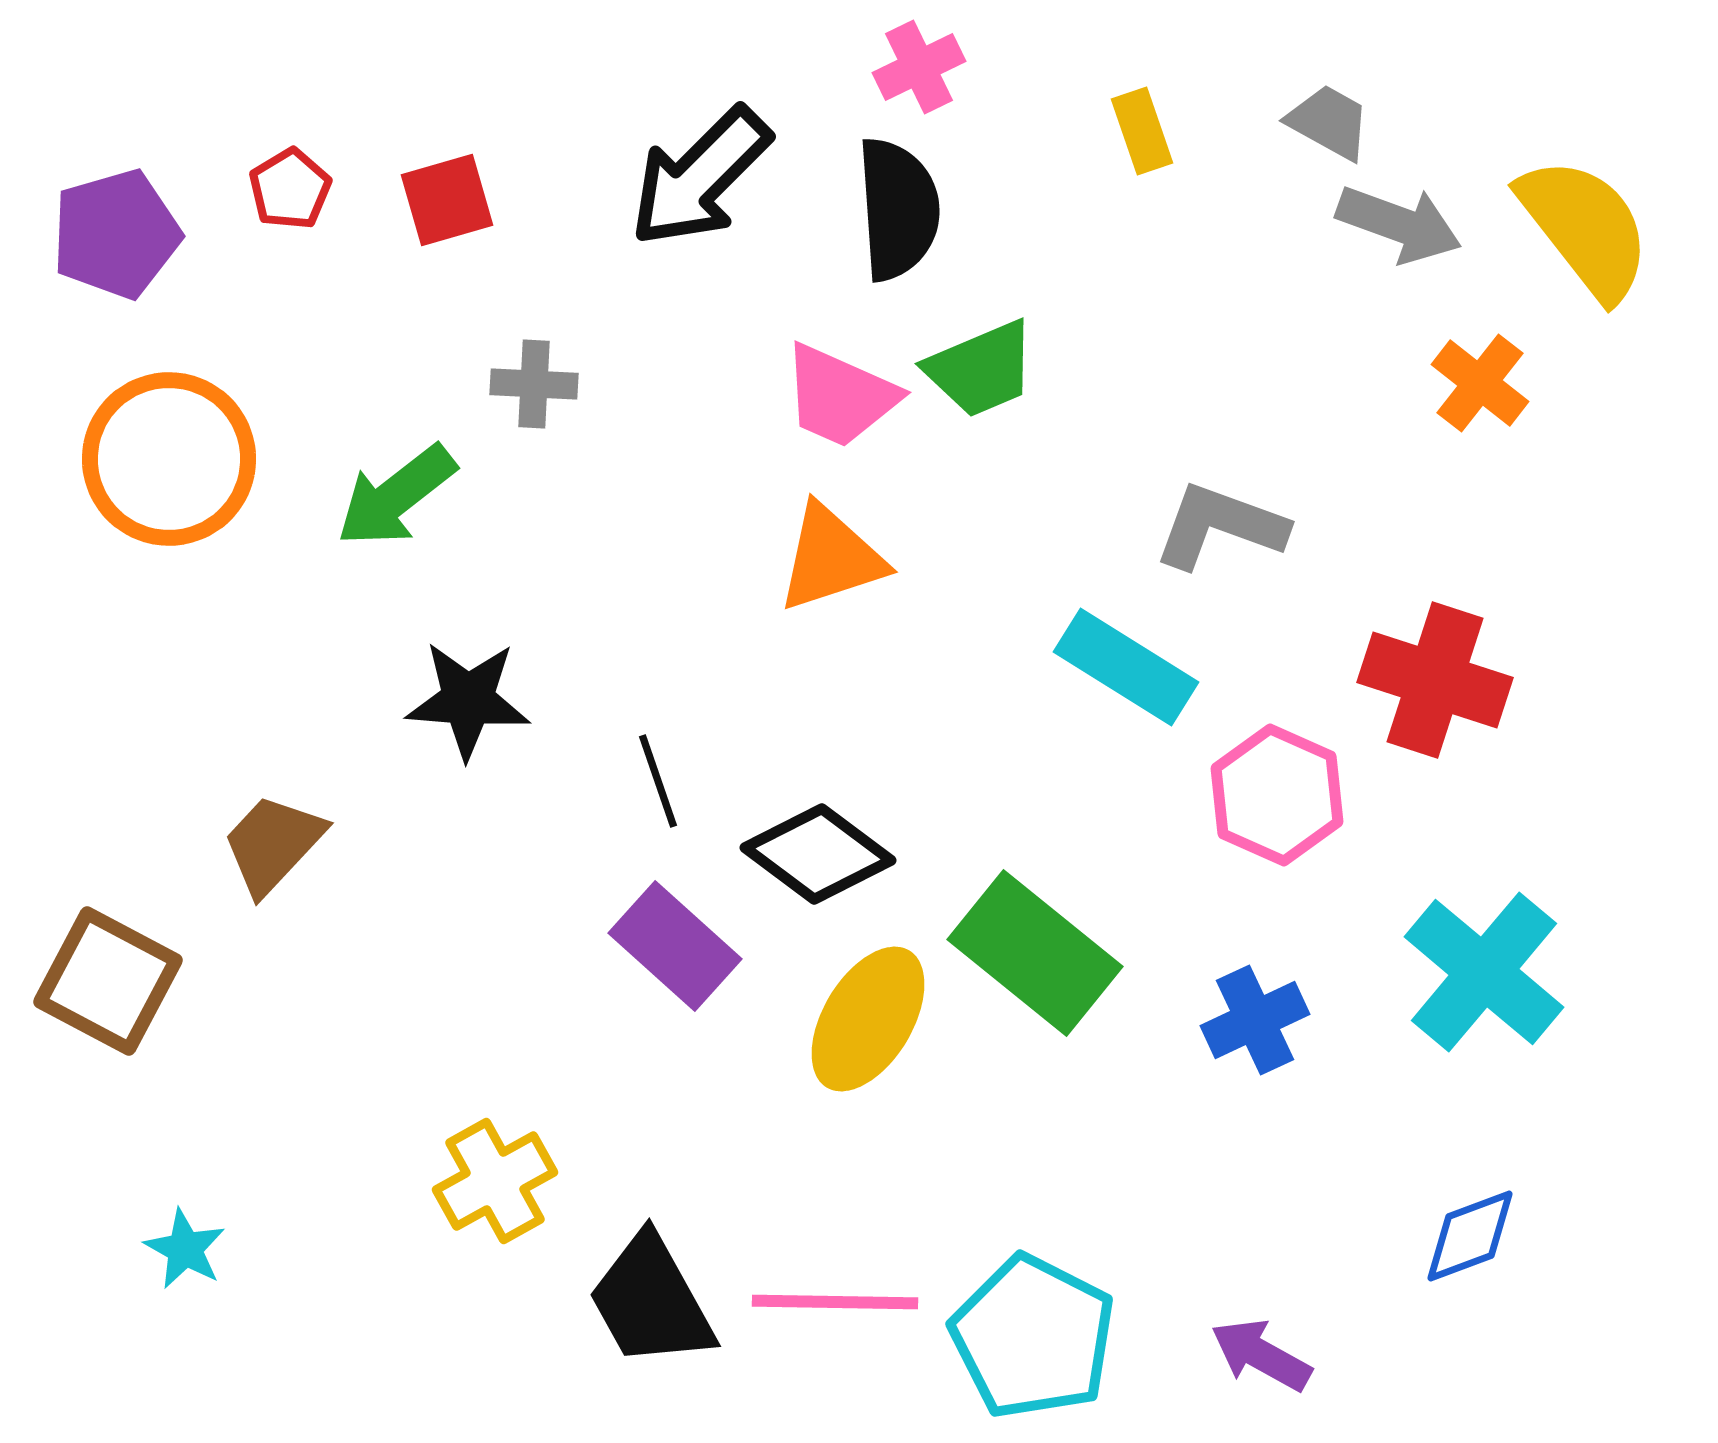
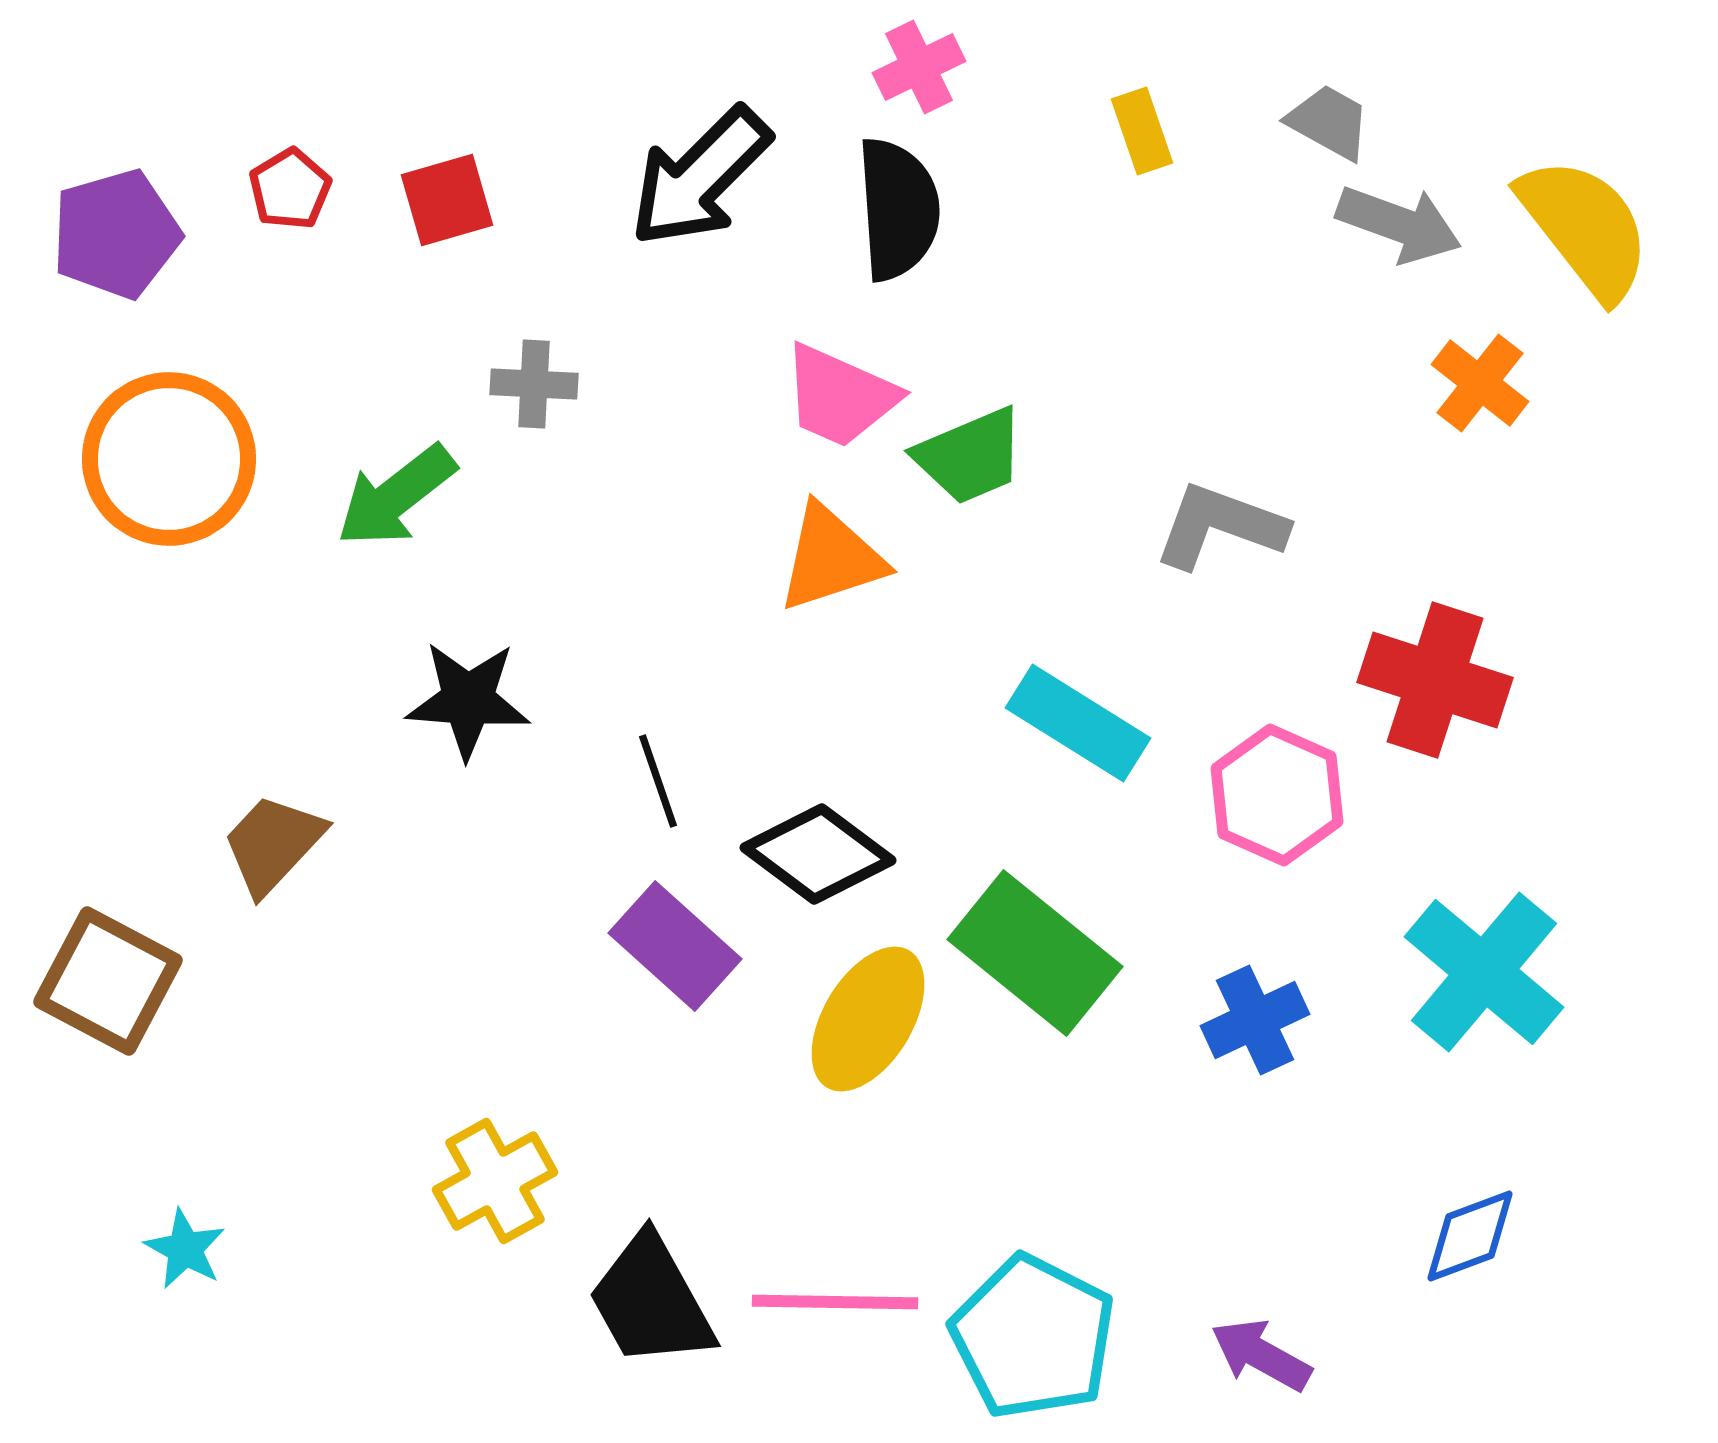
green trapezoid: moved 11 px left, 87 px down
cyan rectangle: moved 48 px left, 56 px down
